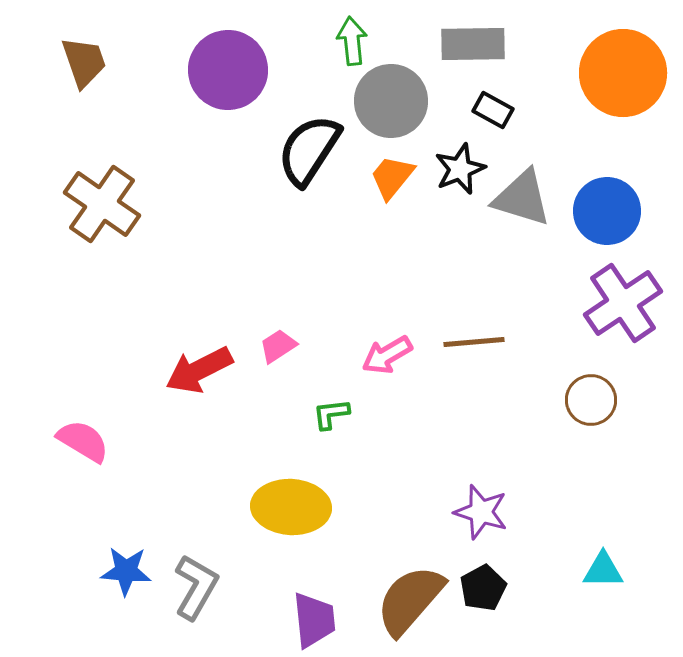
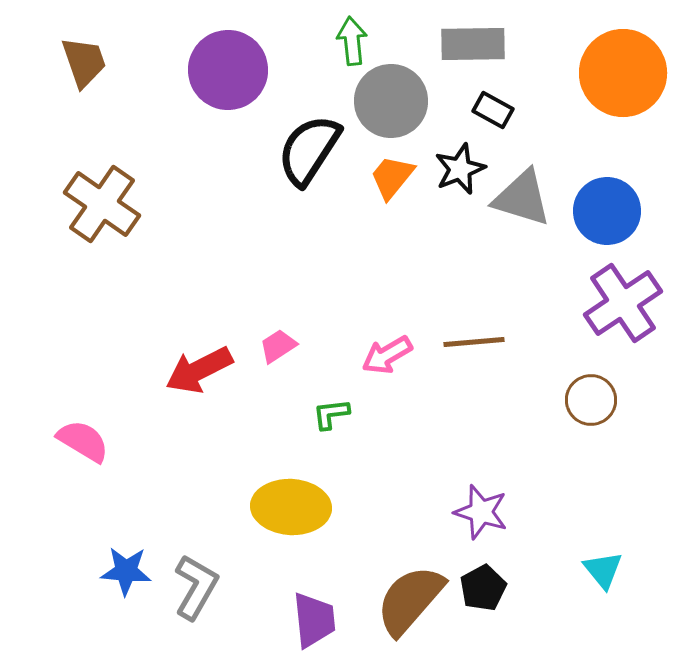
cyan triangle: rotated 51 degrees clockwise
